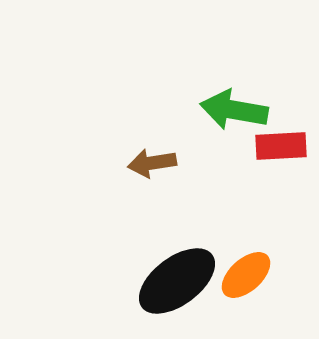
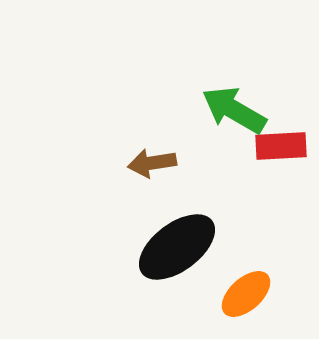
green arrow: rotated 20 degrees clockwise
orange ellipse: moved 19 px down
black ellipse: moved 34 px up
